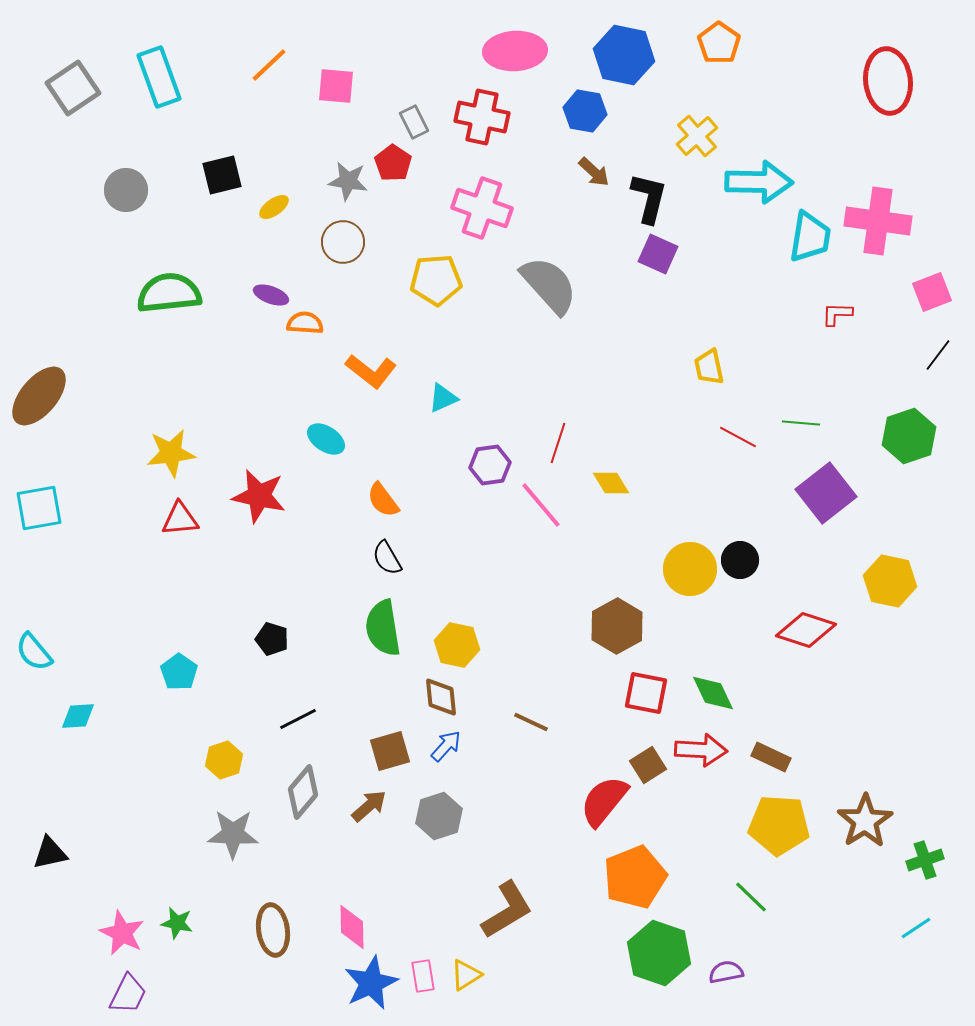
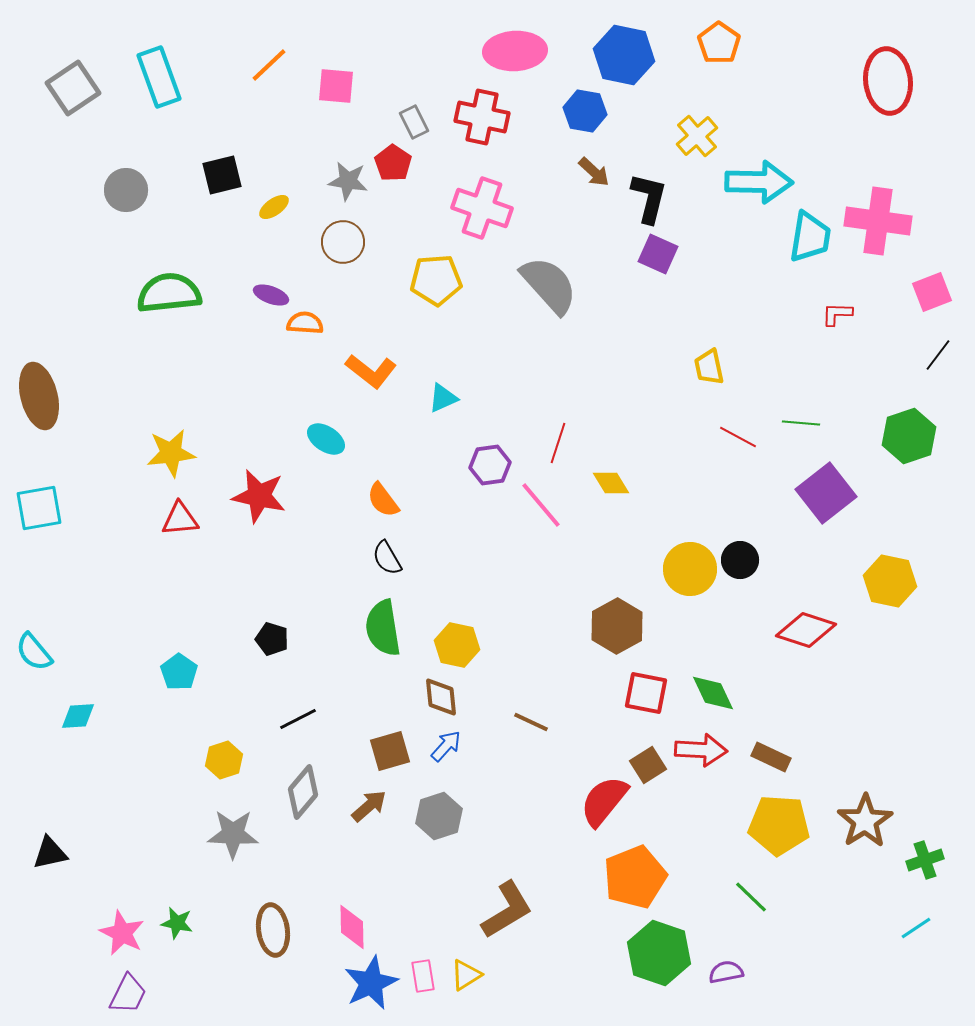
brown ellipse at (39, 396): rotated 54 degrees counterclockwise
